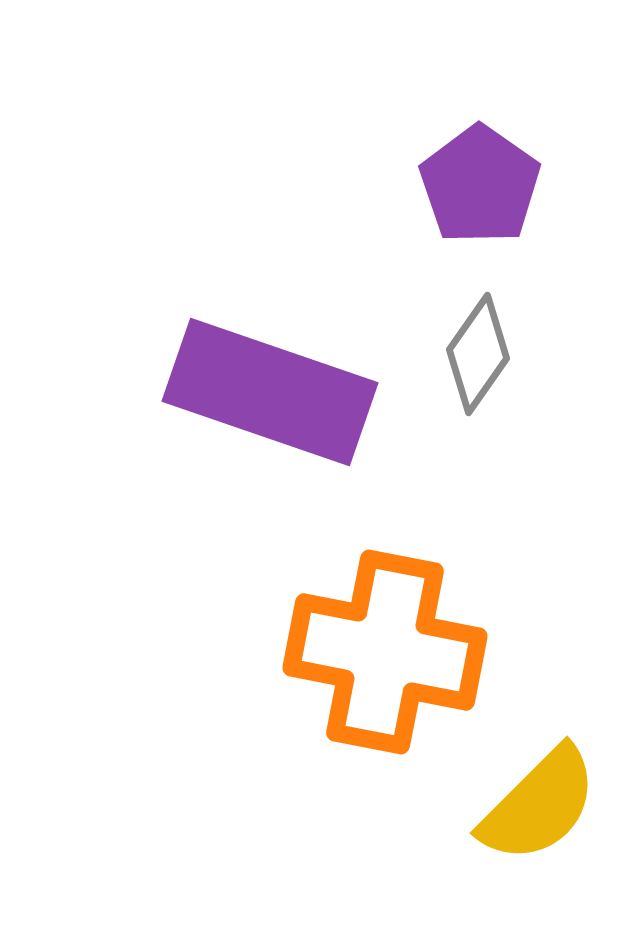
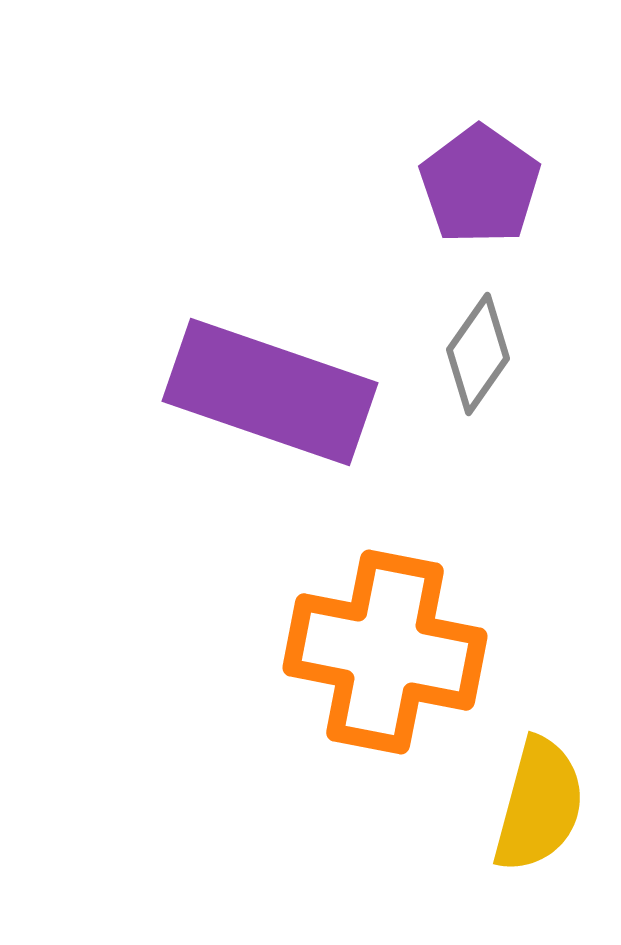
yellow semicircle: rotated 30 degrees counterclockwise
